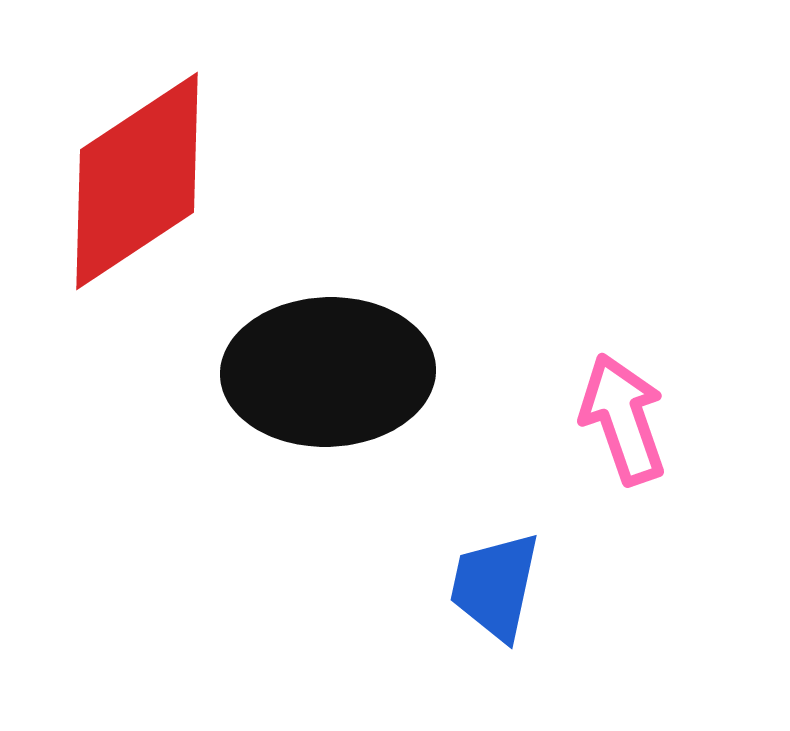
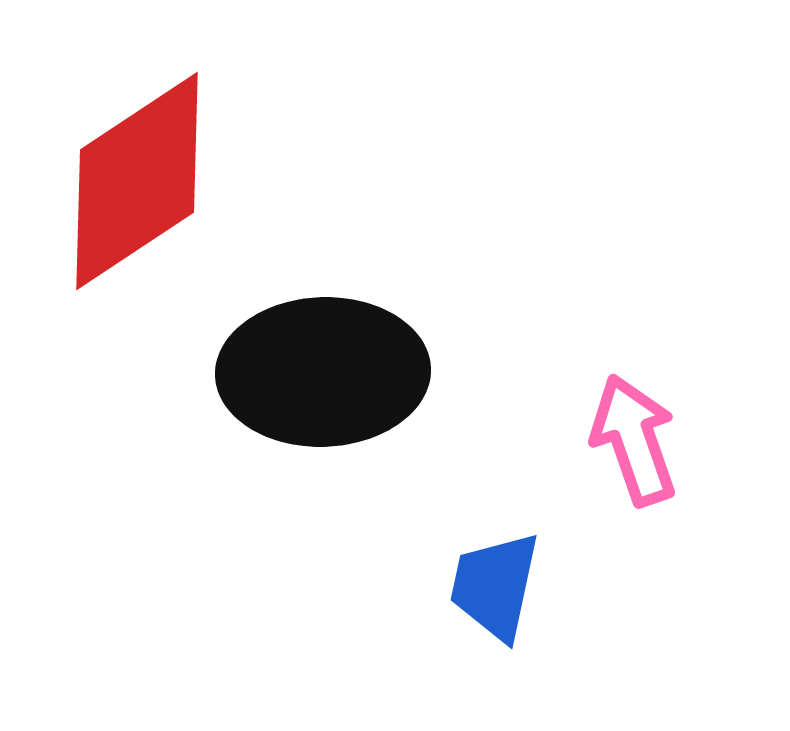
black ellipse: moved 5 px left
pink arrow: moved 11 px right, 21 px down
